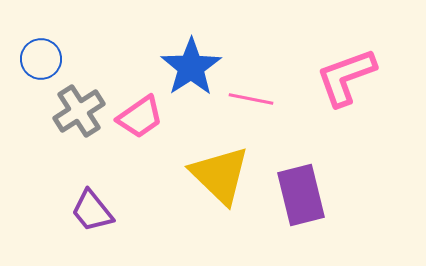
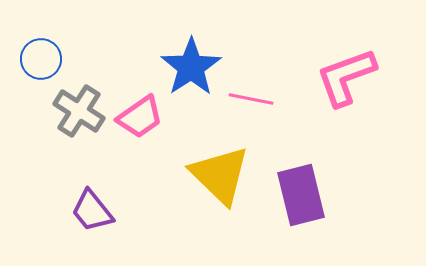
gray cross: rotated 24 degrees counterclockwise
